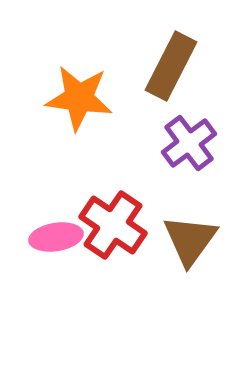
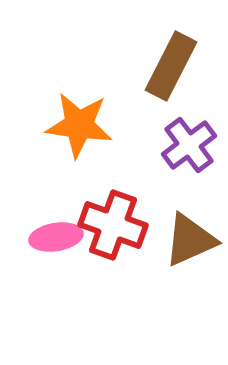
orange star: moved 27 px down
purple cross: moved 2 px down
red cross: rotated 14 degrees counterclockwise
brown triangle: rotated 30 degrees clockwise
